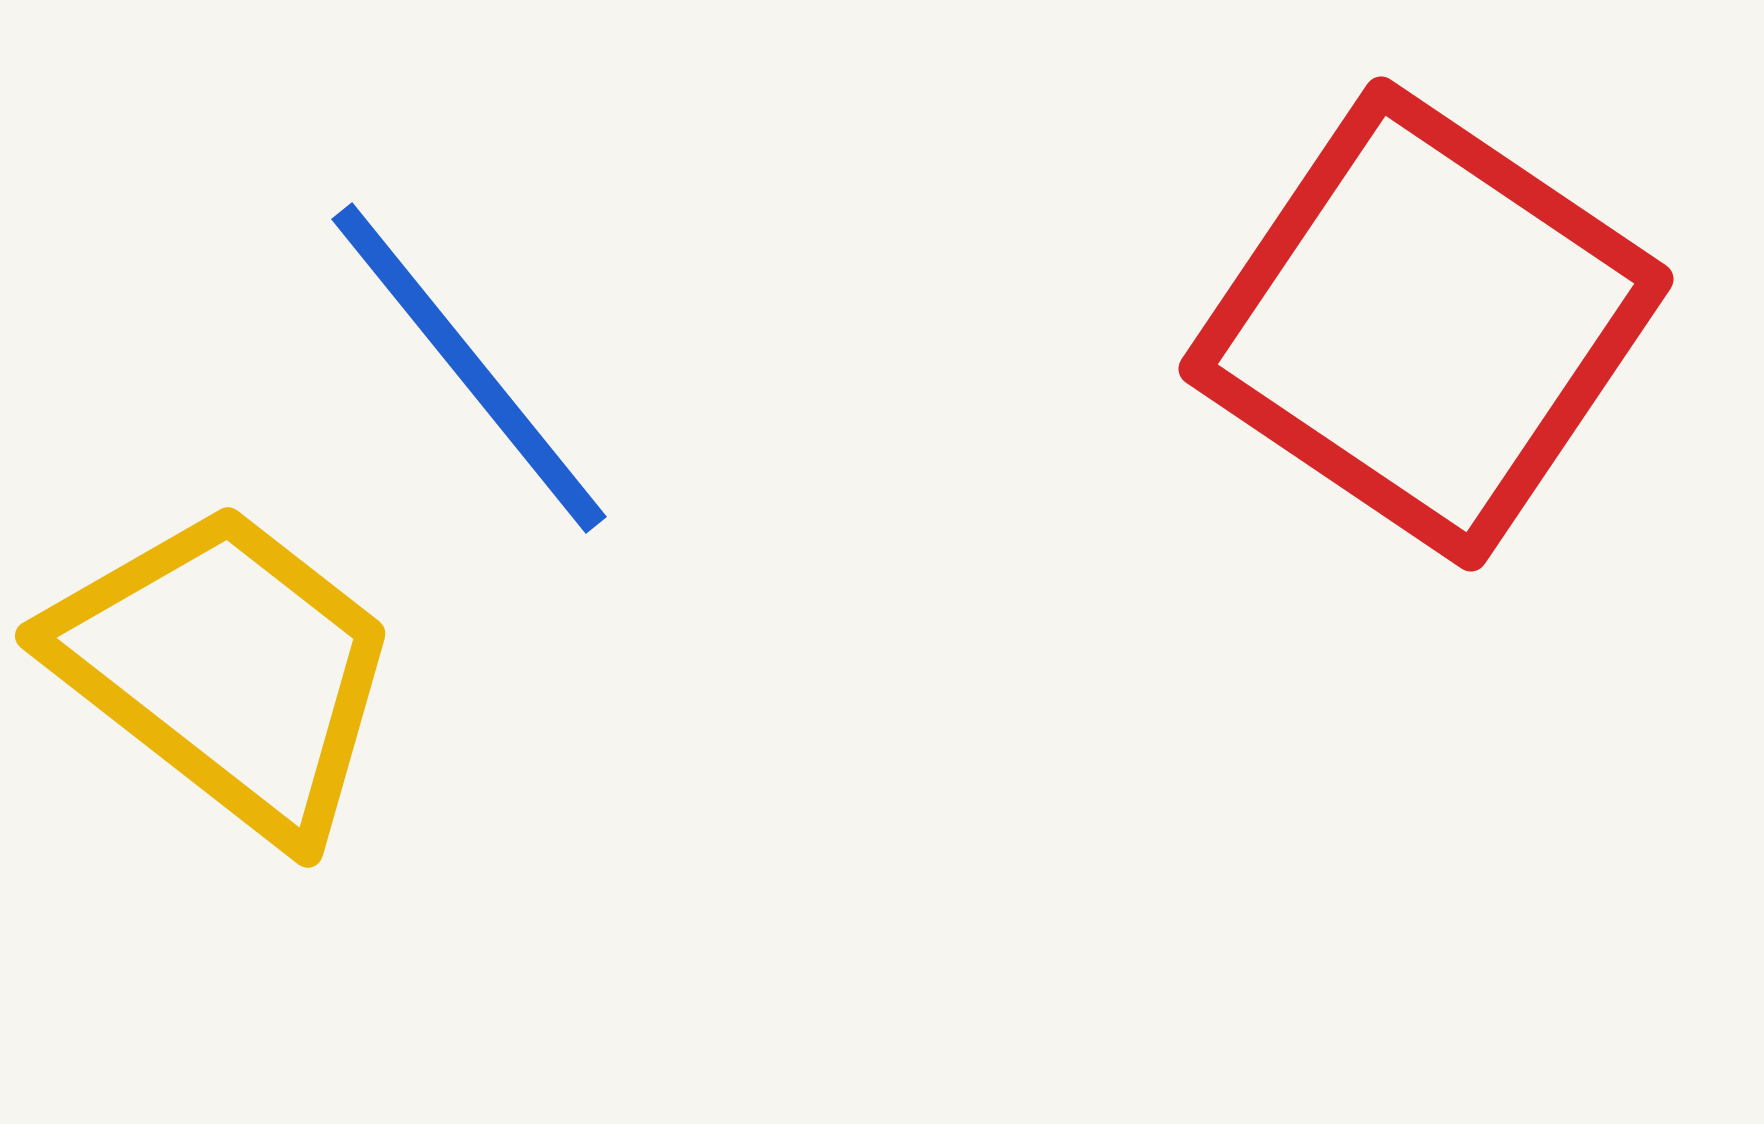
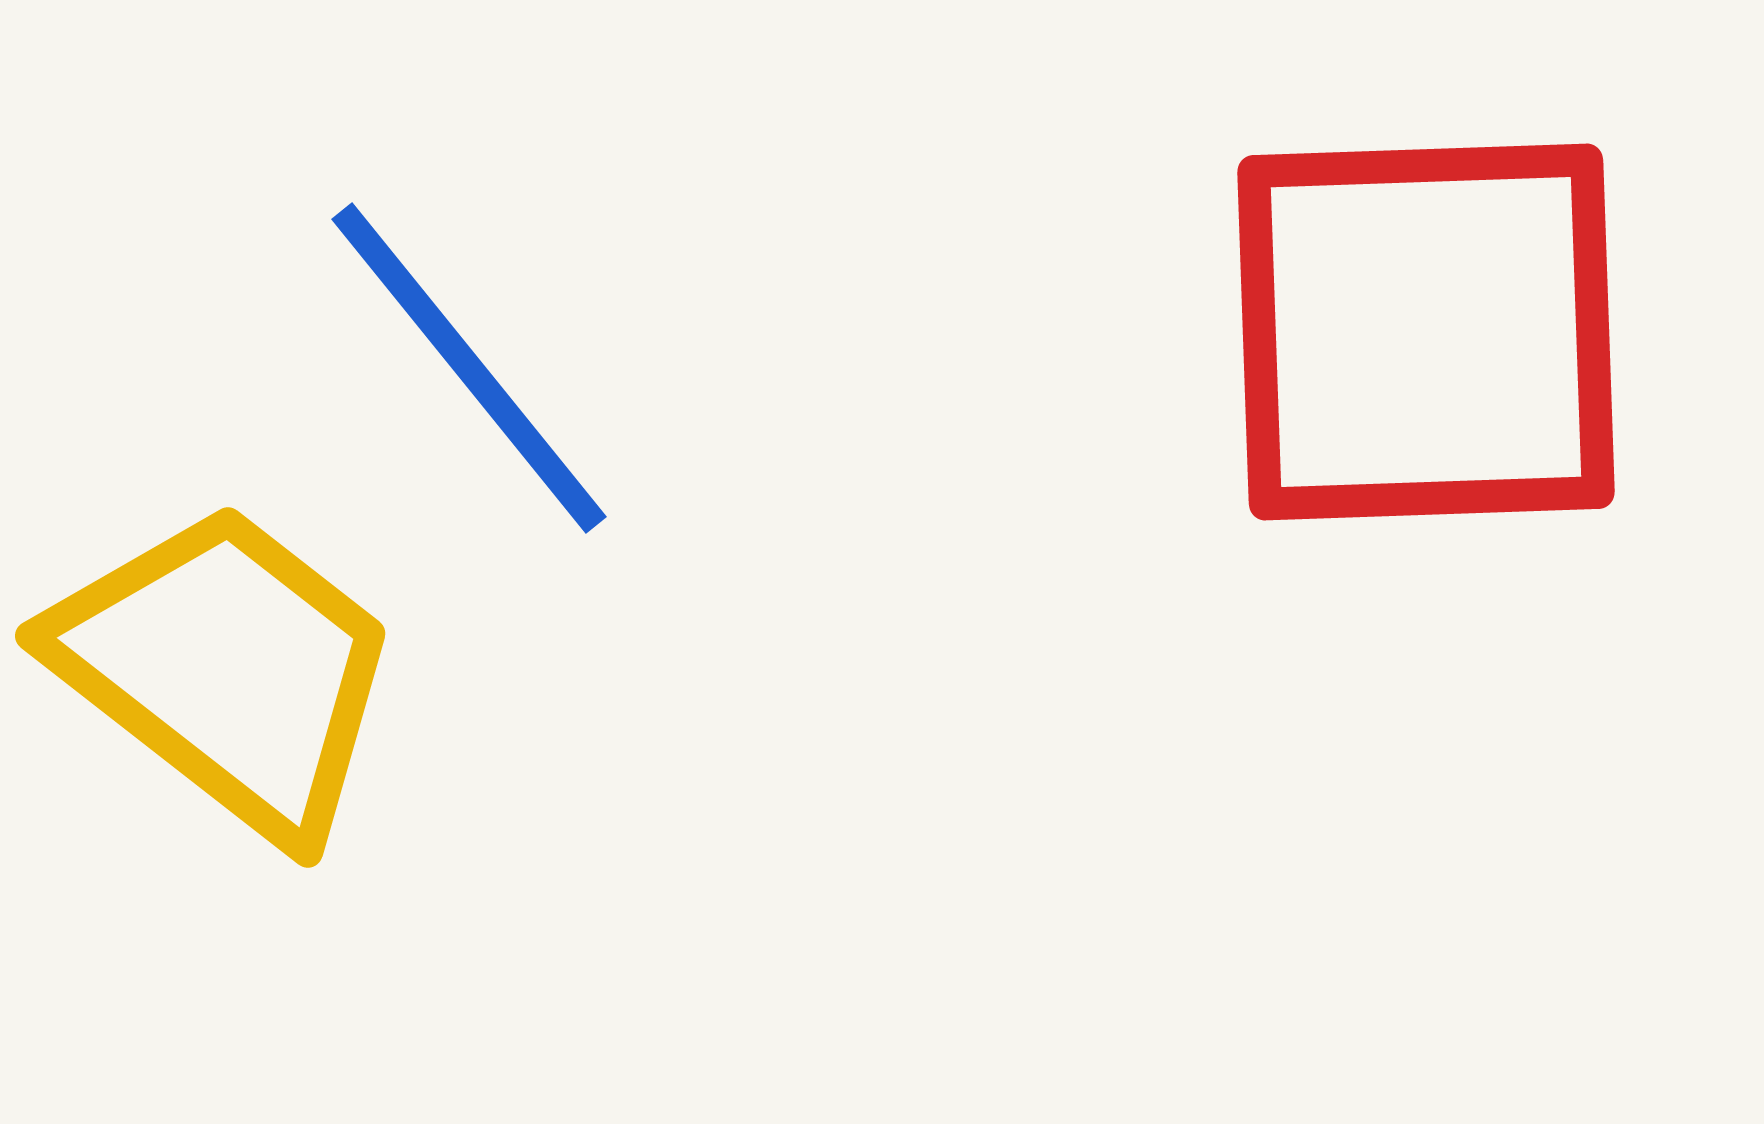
red square: moved 8 px down; rotated 36 degrees counterclockwise
